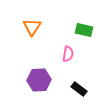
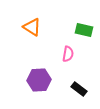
orange triangle: rotated 30 degrees counterclockwise
